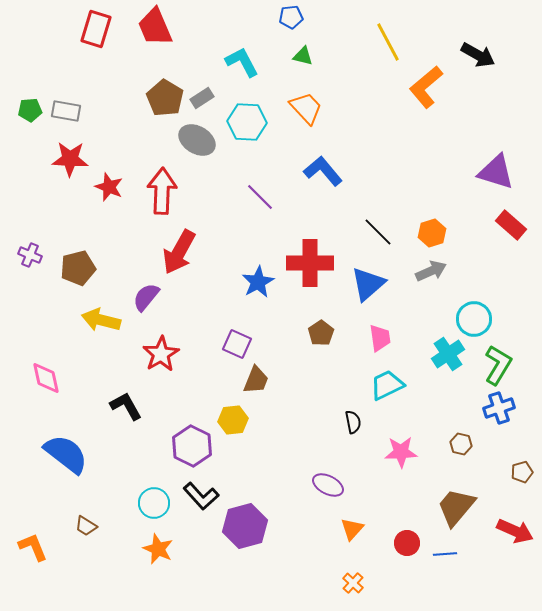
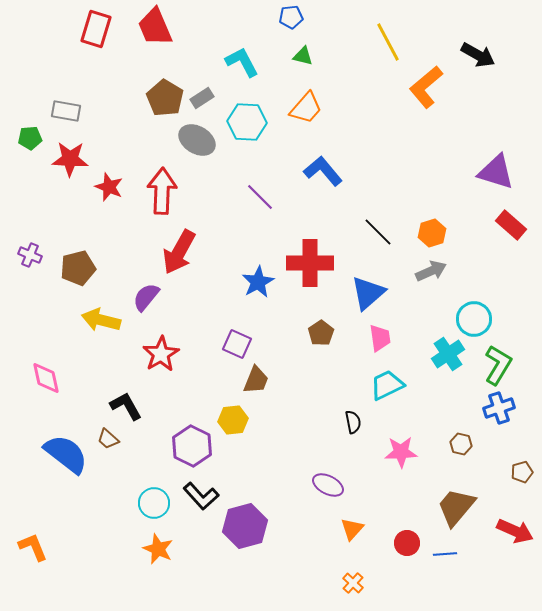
orange trapezoid at (306, 108): rotated 84 degrees clockwise
green pentagon at (30, 110): moved 28 px down
blue triangle at (368, 284): moved 9 px down
brown trapezoid at (86, 526): moved 22 px right, 87 px up; rotated 10 degrees clockwise
